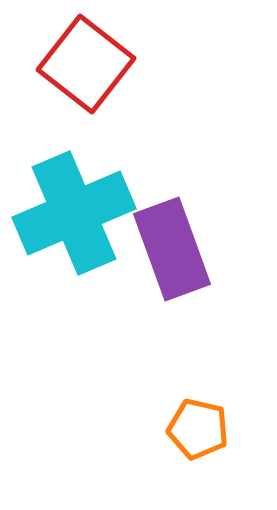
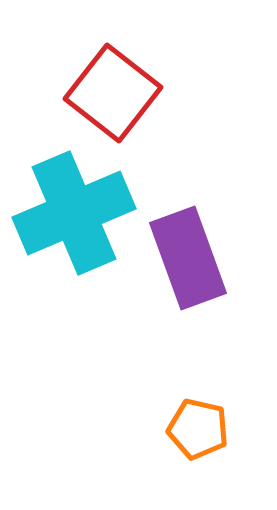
red square: moved 27 px right, 29 px down
purple rectangle: moved 16 px right, 9 px down
